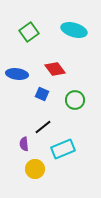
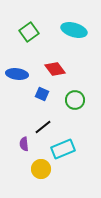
yellow circle: moved 6 px right
